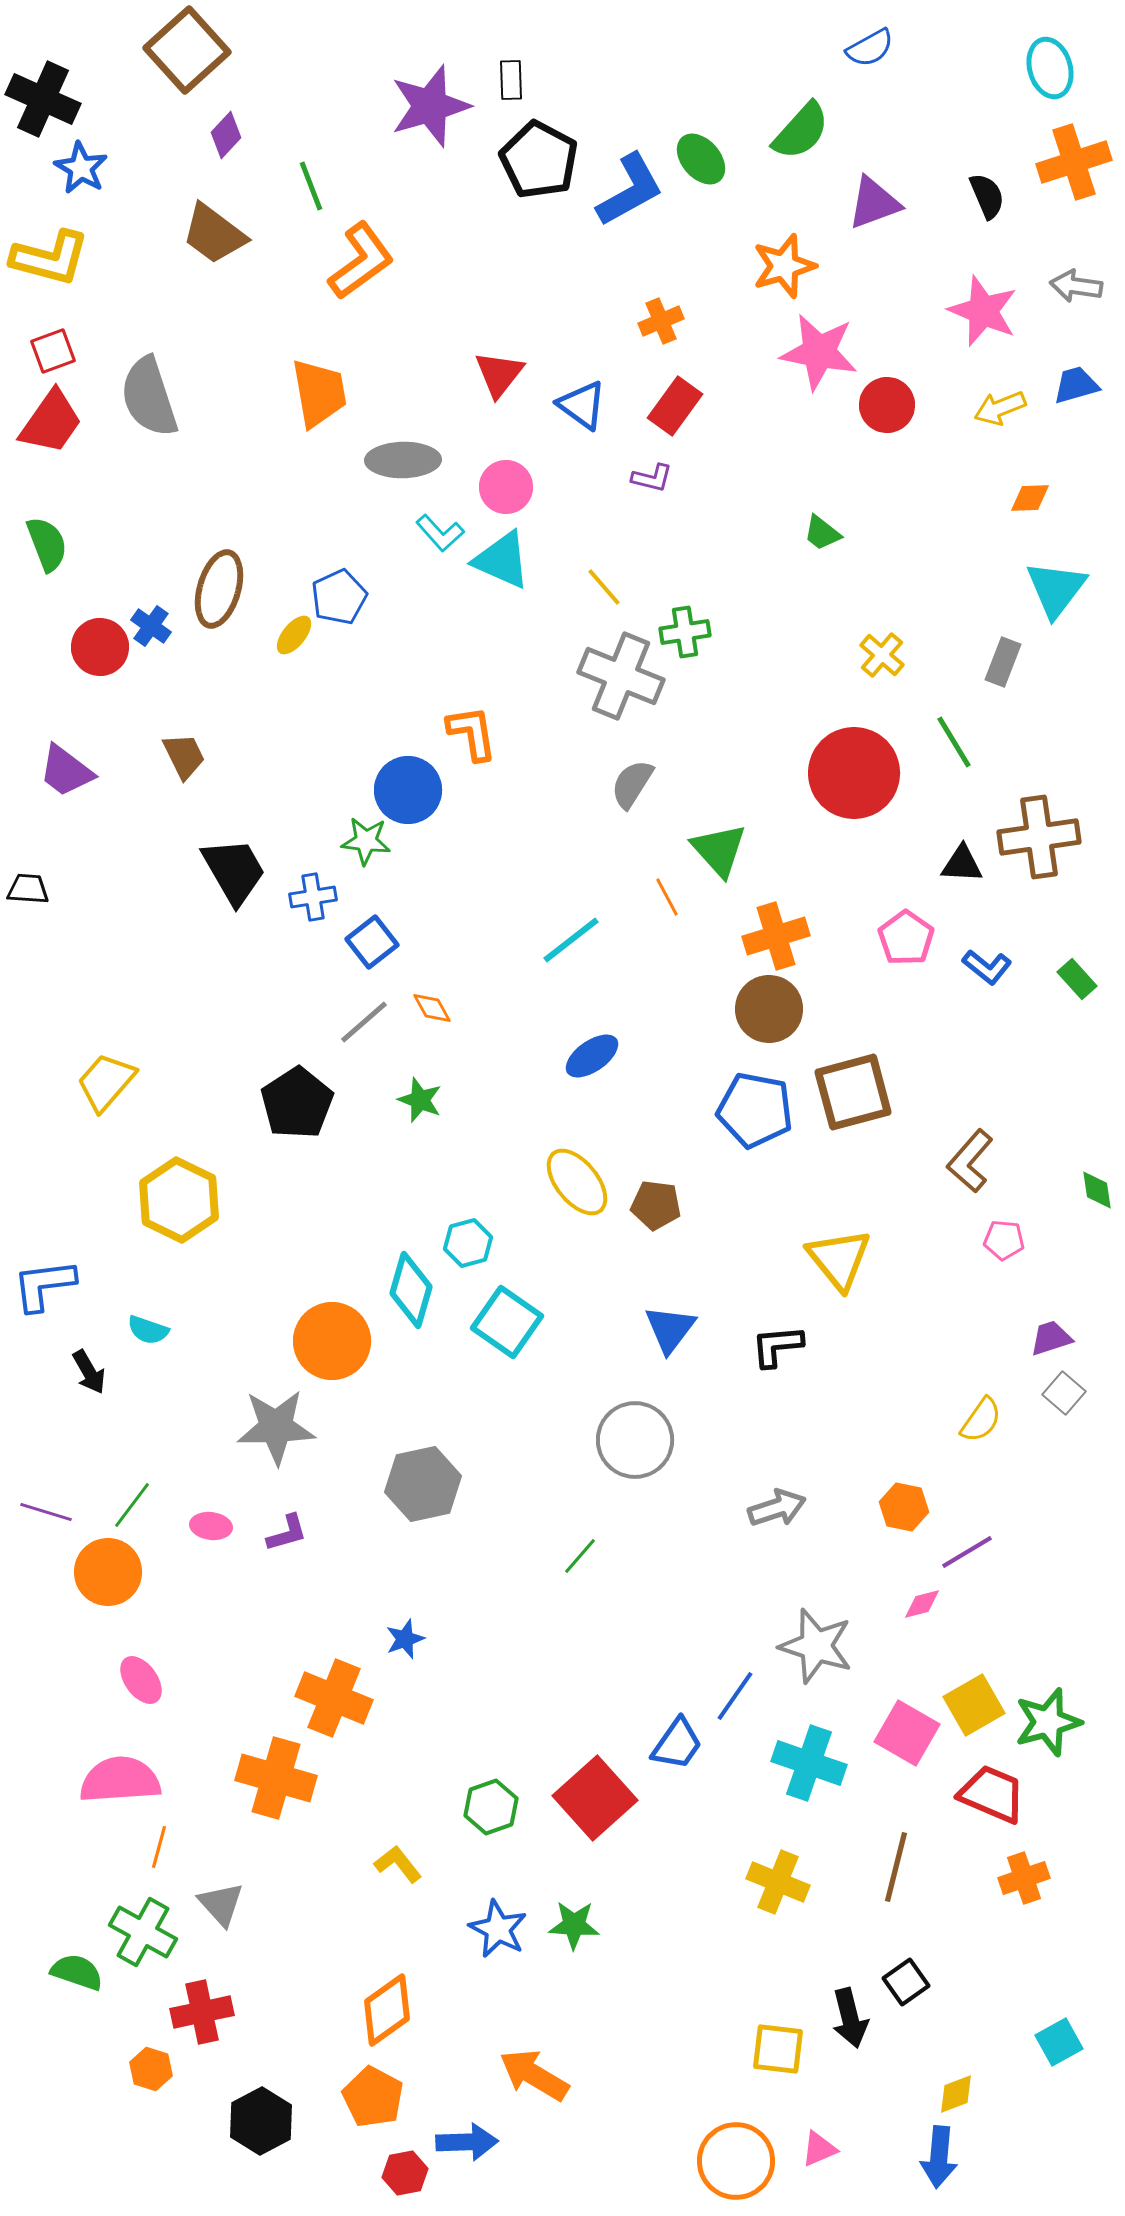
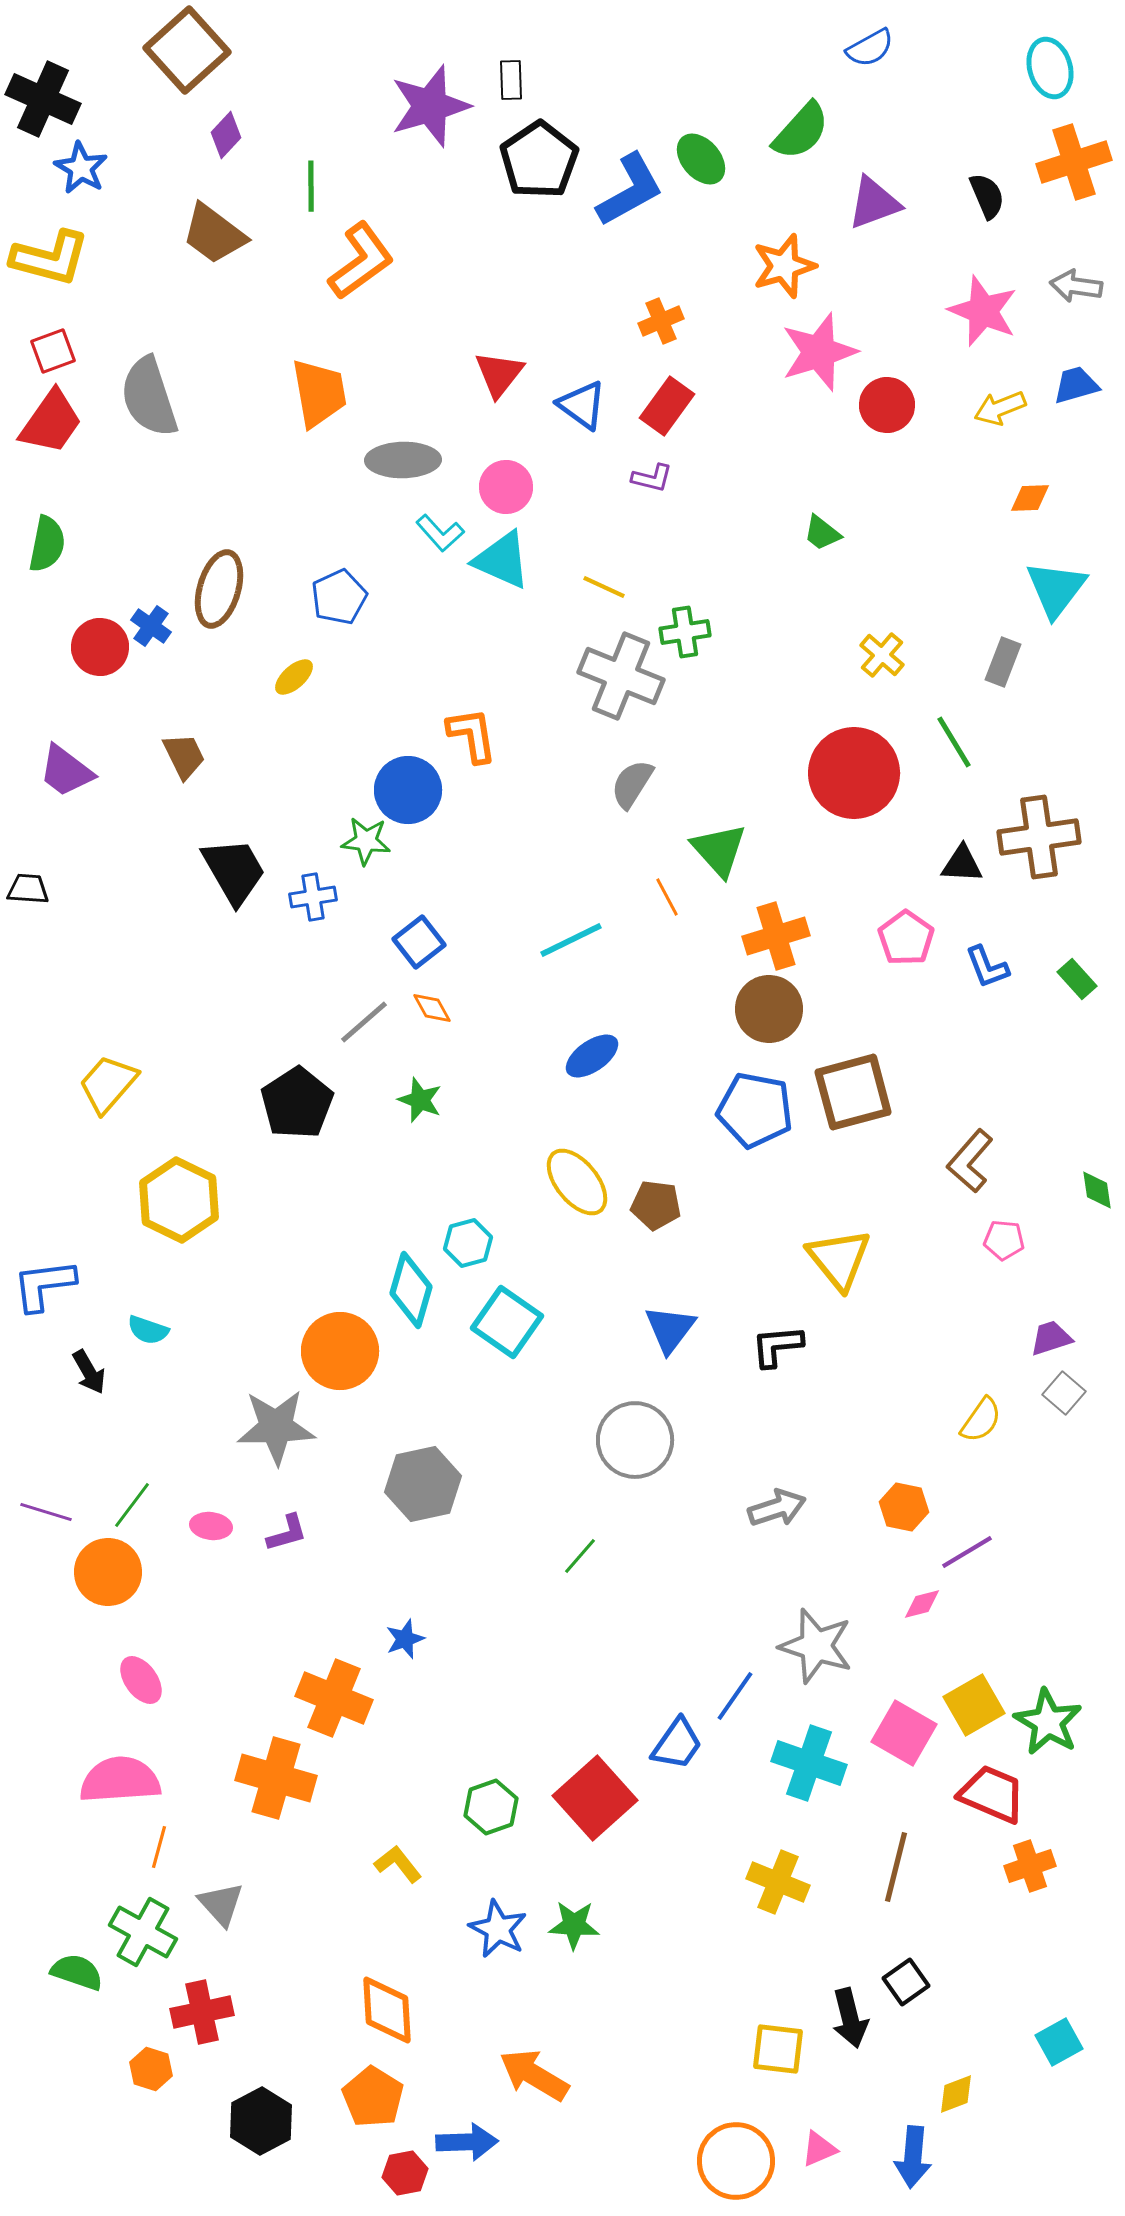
black pentagon at (539, 160): rotated 10 degrees clockwise
green line at (311, 186): rotated 21 degrees clockwise
pink star at (819, 352): rotated 28 degrees counterclockwise
red rectangle at (675, 406): moved 8 px left
green semicircle at (47, 544): rotated 32 degrees clockwise
yellow line at (604, 587): rotated 24 degrees counterclockwise
yellow ellipse at (294, 635): moved 42 px down; rotated 9 degrees clockwise
orange L-shape at (472, 733): moved 2 px down
cyan line at (571, 940): rotated 12 degrees clockwise
blue square at (372, 942): moved 47 px right
blue L-shape at (987, 967): rotated 30 degrees clockwise
yellow trapezoid at (106, 1082): moved 2 px right, 2 px down
orange circle at (332, 1341): moved 8 px right, 10 px down
green star at (1048, 1722): rotated 26 degrees counterclockwise
pink square at (907, 1733): moved 3 px left
orange cross at (1024, 1878): moved 6 px right, 12 px up
orange diamond at (387, 2010): rotated 58 degrees counterclockwise
orange pentagon at (373, 2097): rotated 4 degrees clockwise
blue arrow at (939, 2157): moved 26 px left
